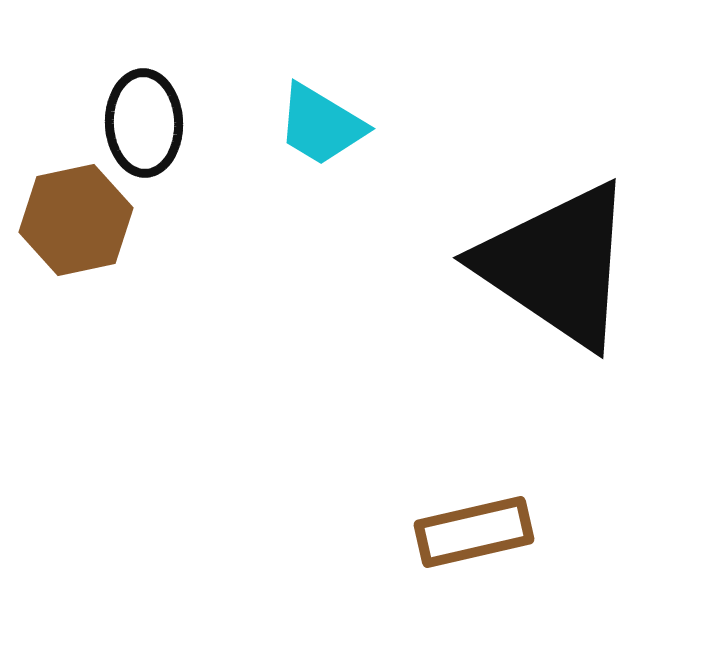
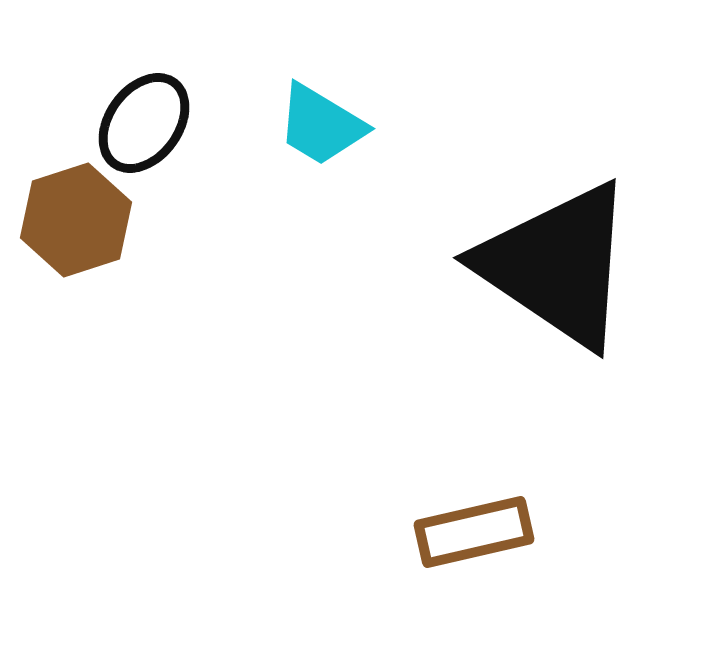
black ellipse: rotated 38 degrees clockwise
brown hexagon: rotated 6 degrees counterclockwise
